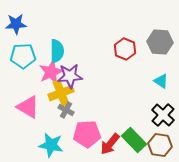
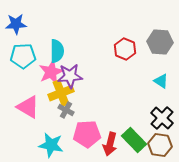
black cross: moved 1 px left, 3 px down
red arrow: rotated 25 degrees counterclockwise
